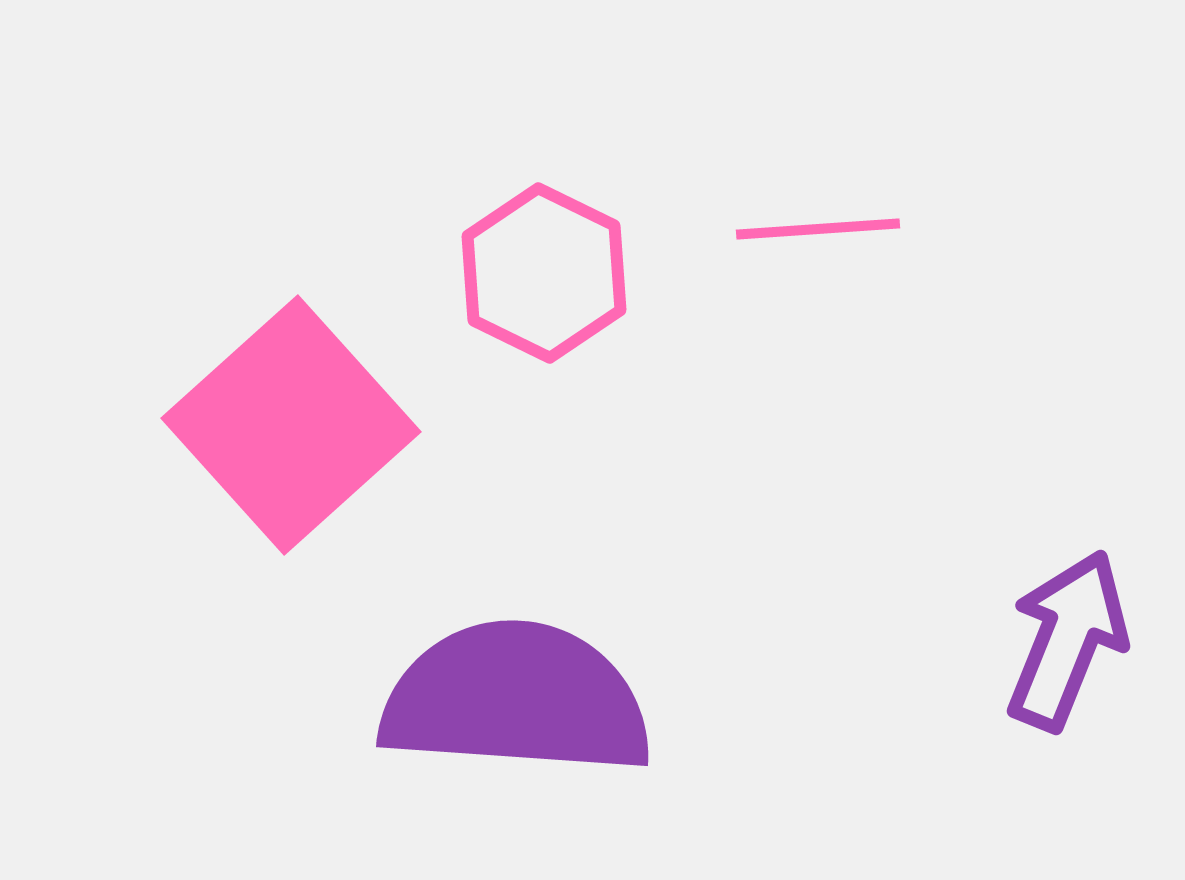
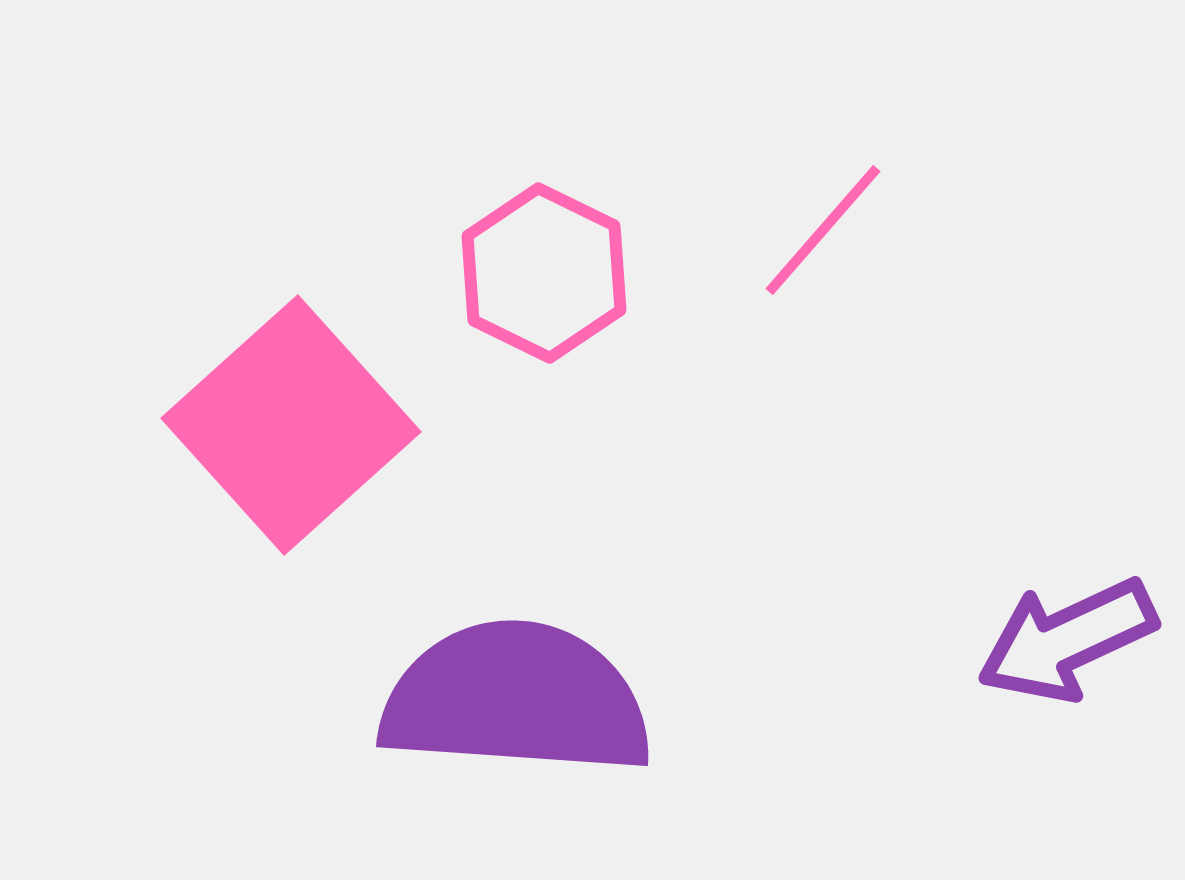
pink line: moved 5 px right, 1 px down; rotated 45 degrees counterclockwise
purple arrow: rotated 137 degrees counterclockwise
